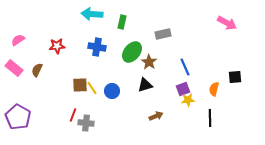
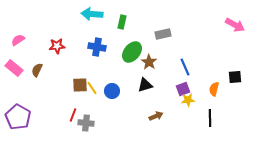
pink arrow: moved 8 px right, 2 px down
